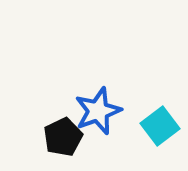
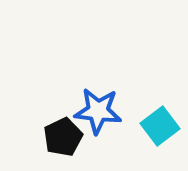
blue star: rotated 27 degrees clockwise
